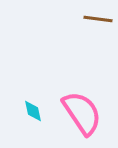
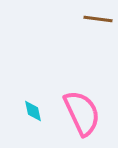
pink semicircle: rotated 9 degrees clockwise
